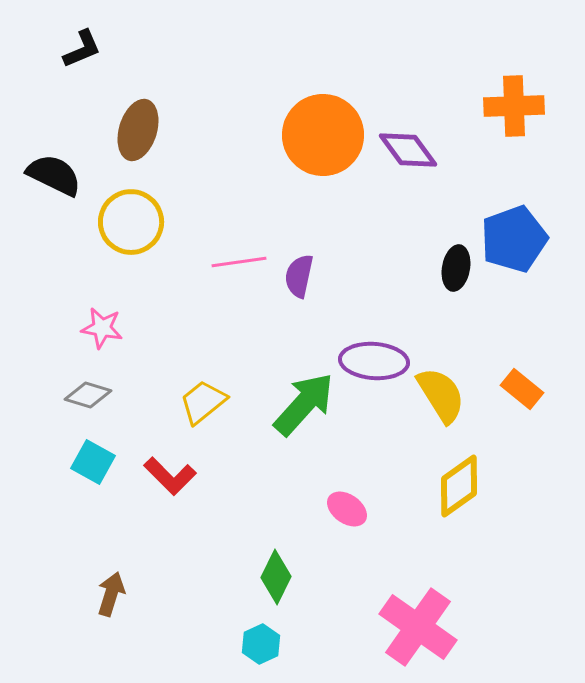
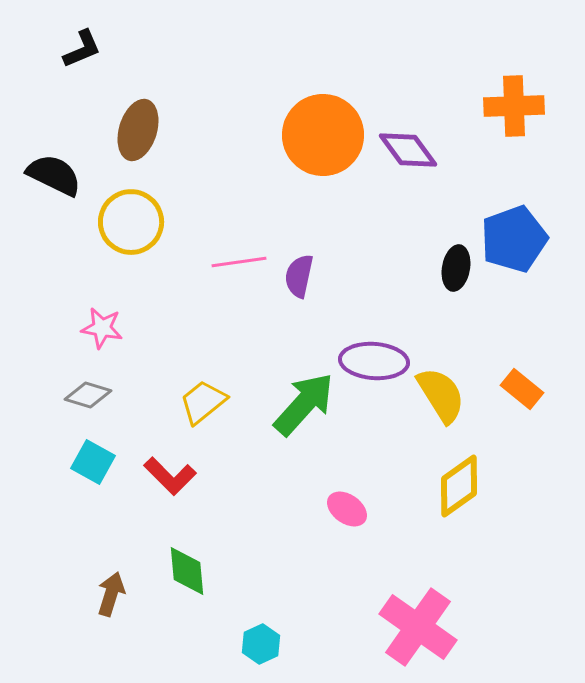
green diamond: moved 89 px left, 6 px up; rotated 32 degrees counterclockwise
